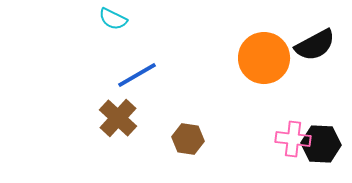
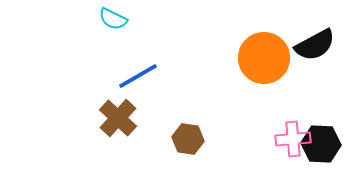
blue line: moved 1 px right, 1 px down
pink cross: rotated 12 degrees counterclockwise
